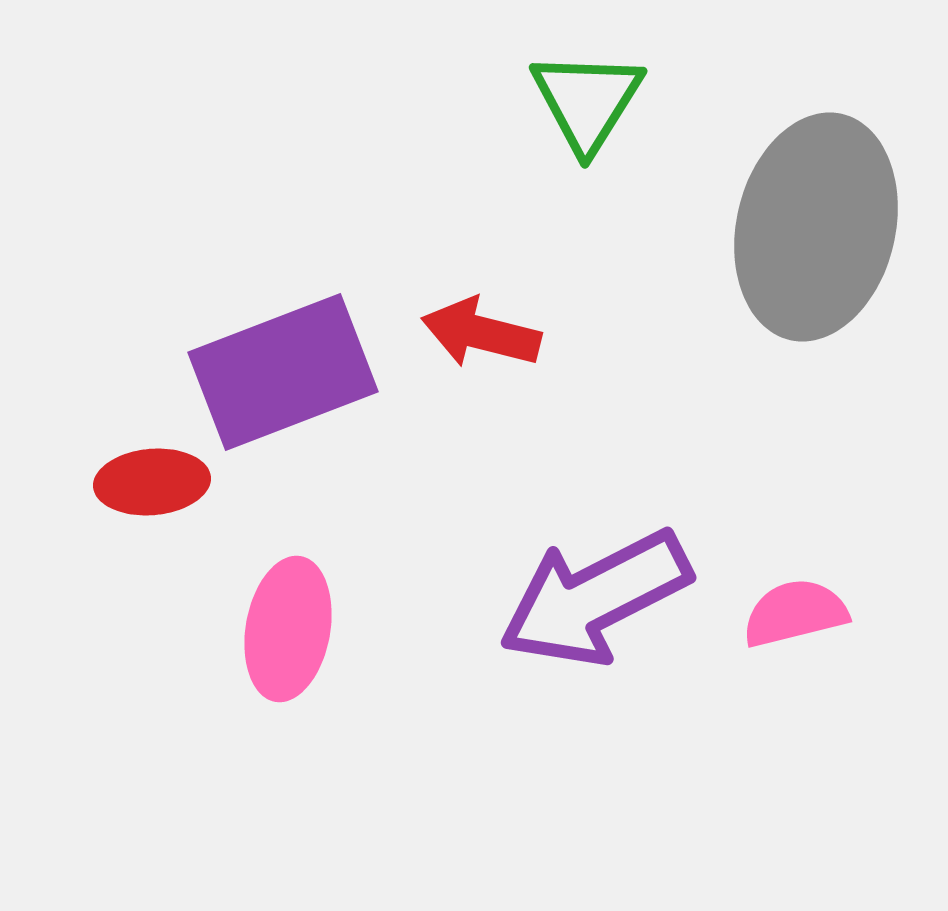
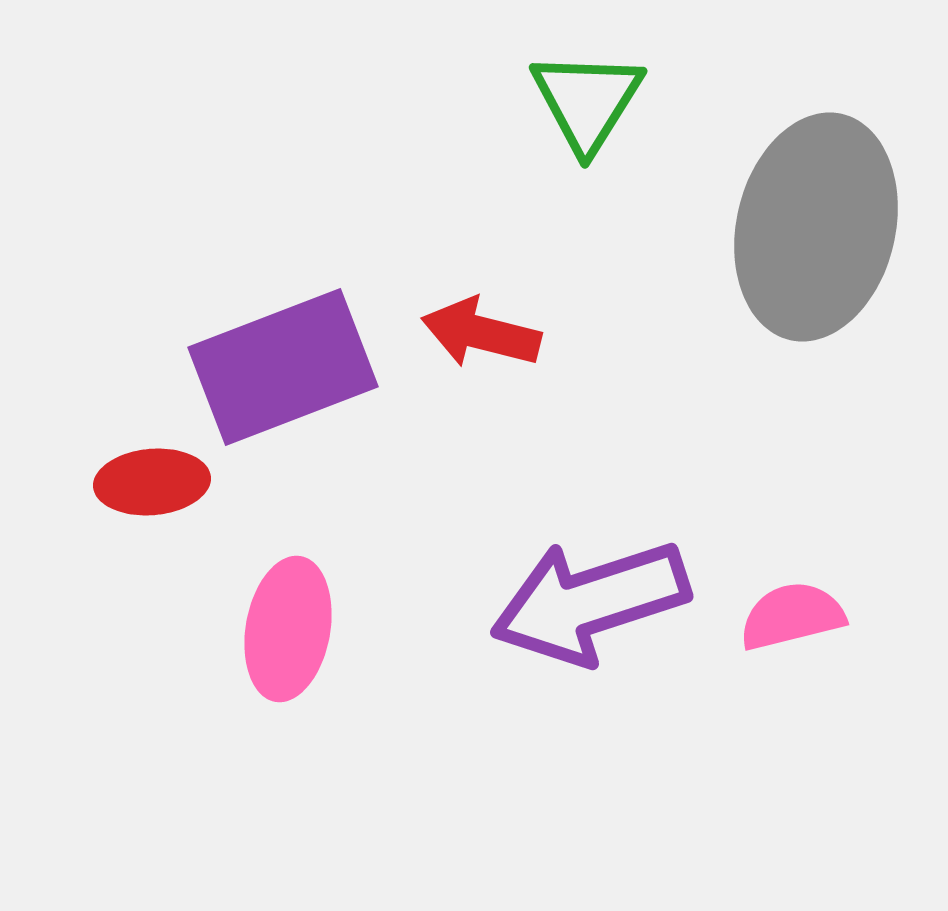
purple rectangle: moved 5 px up
purple arrow: moved 5 px left, 4 px down; rotated 9 degrees clockwise
pink semicircle: moved 3 px left, 3 px down
